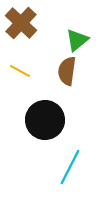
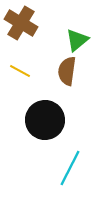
brown cross: rotated 12 degrees counterclockwise
cyan line: moved 1 px down
